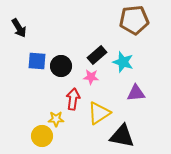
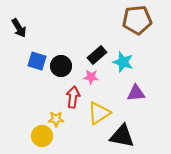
brown pentagon: moved 3 px right
blue square: rotated 12 degrees clockwise
red arrow: moved 2 px up
